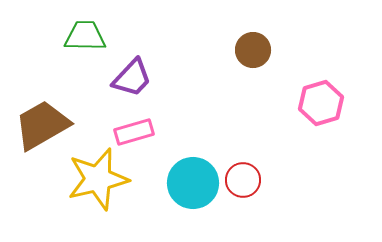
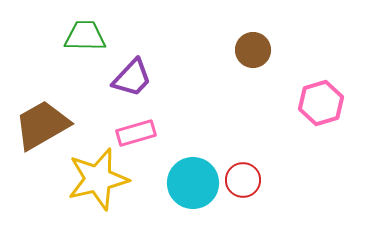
pink rectangle: moved 2 px right, 1 px down
